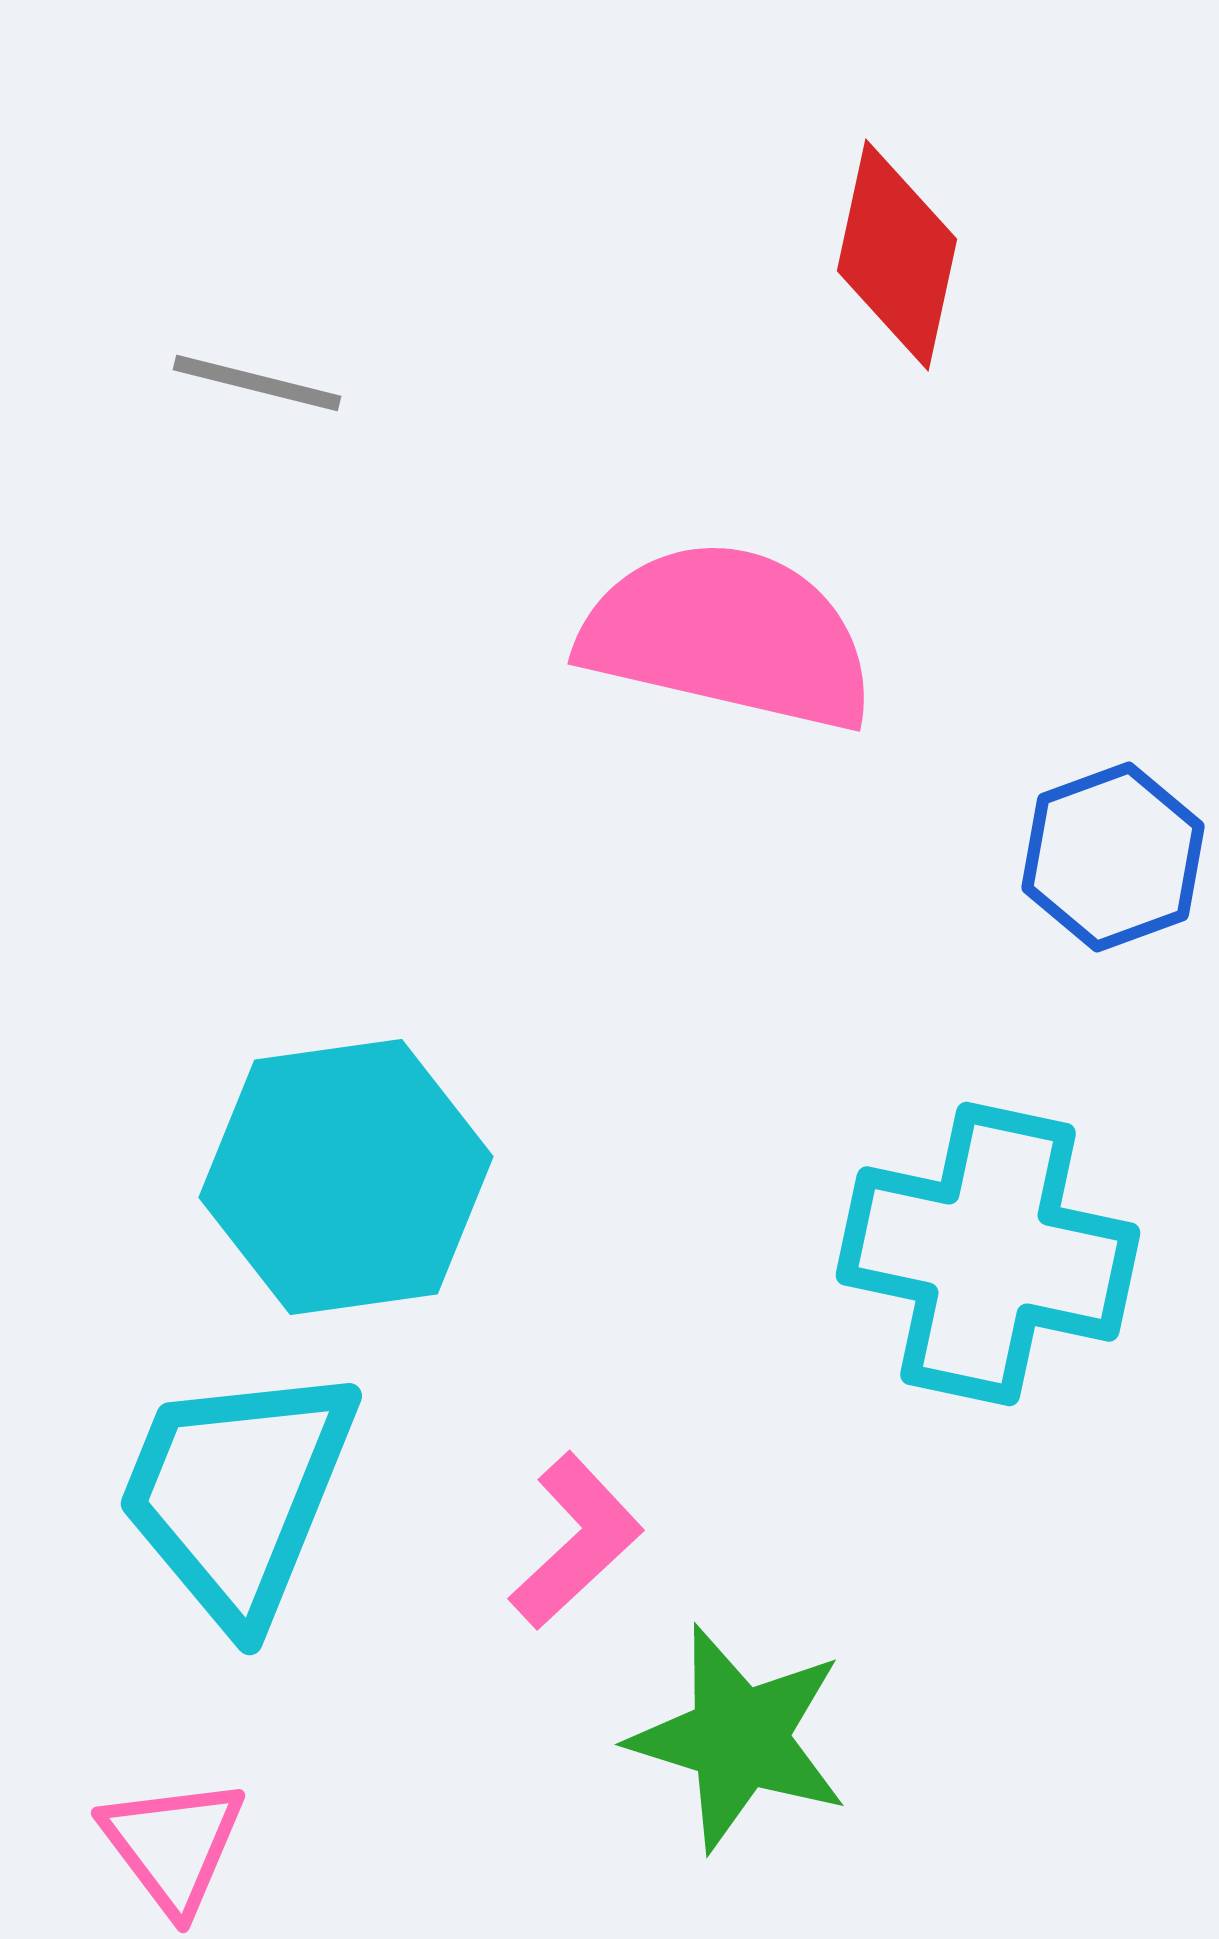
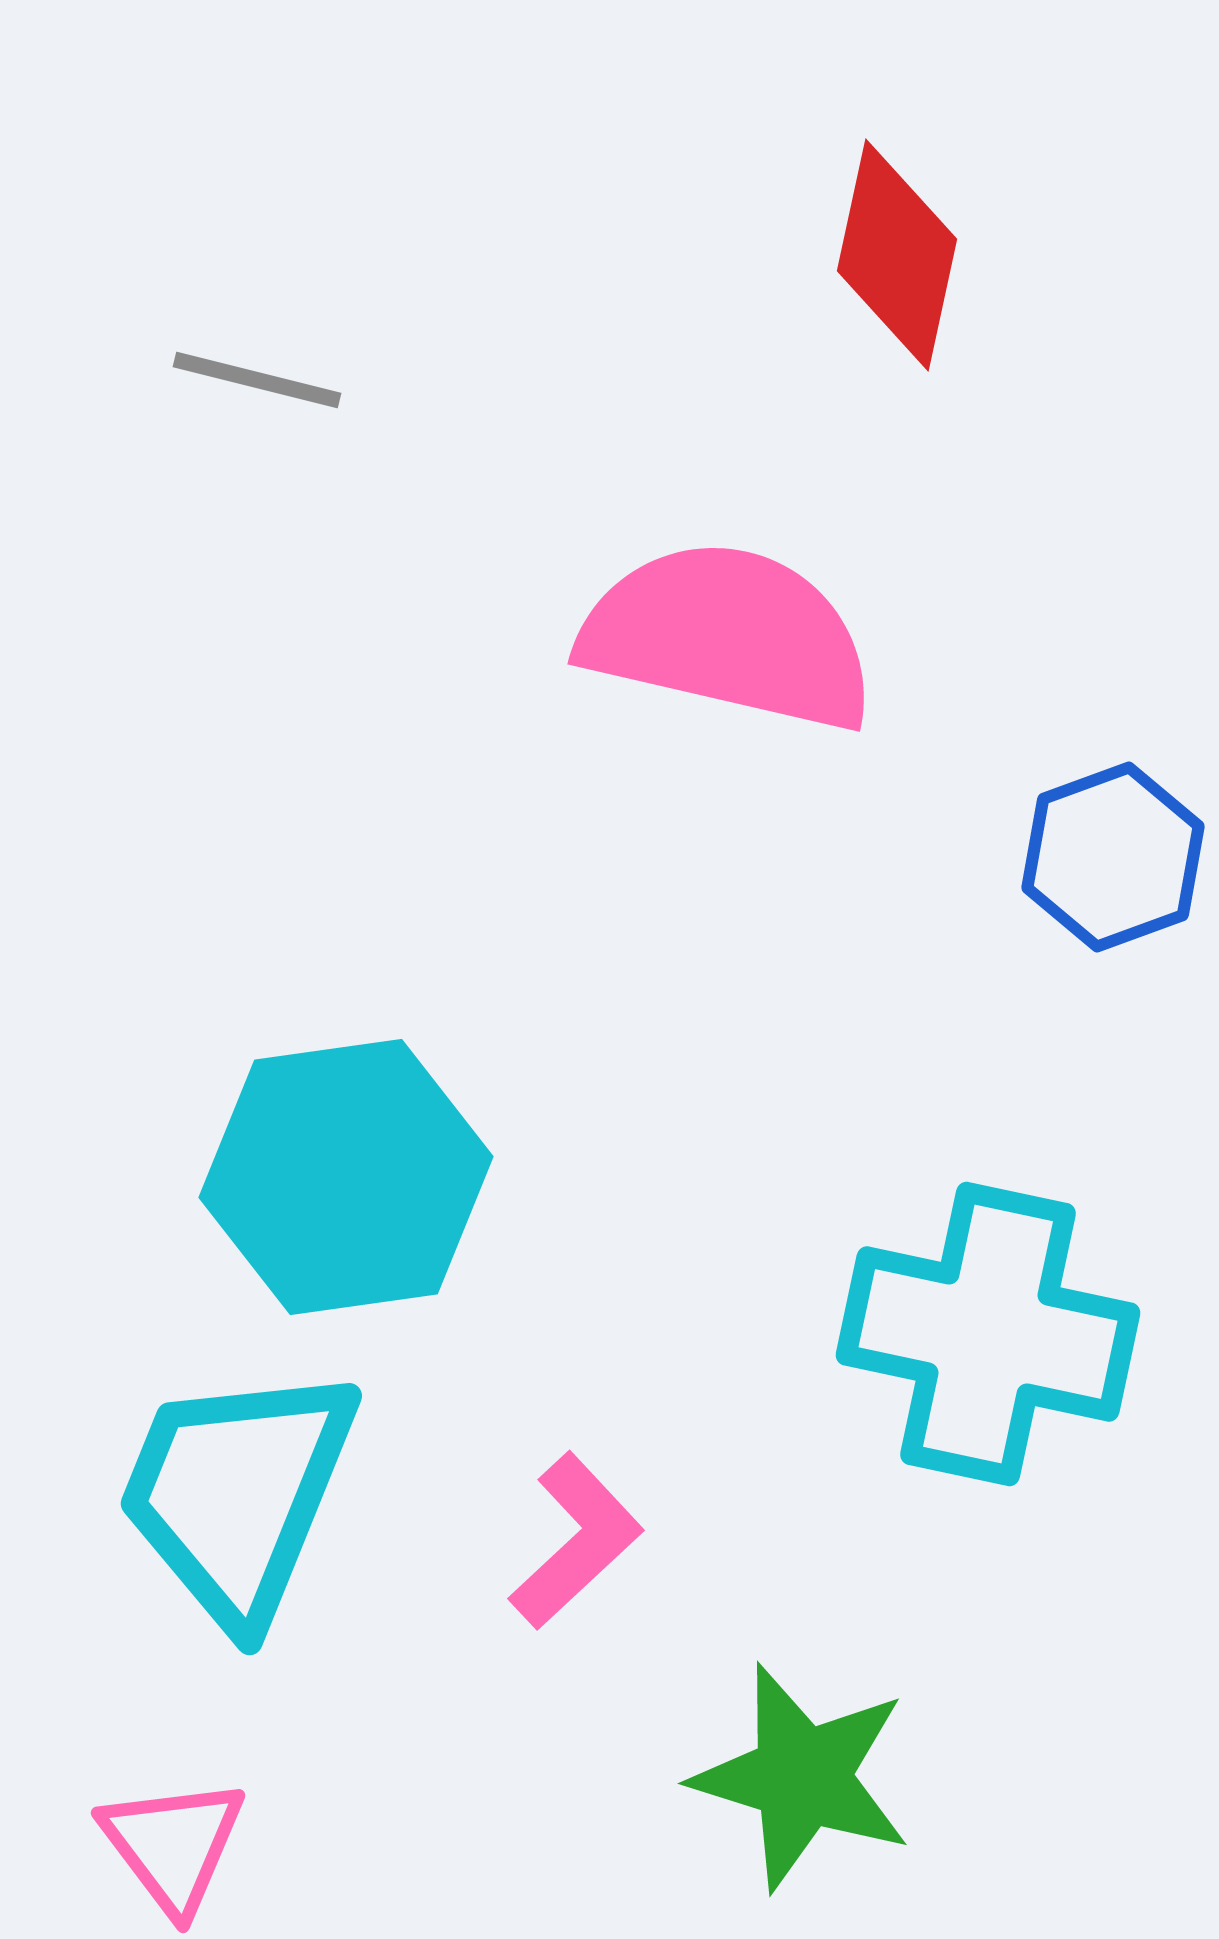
gray line: moved 3 px up
cyan cross: moved 80 px down
green star: moved 63 px right, 39 px down
